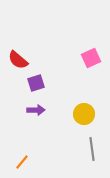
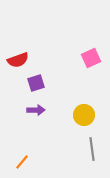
red semicircle: rotated 60 degrees counterclockwise
yellow circle: moved 1 px down
